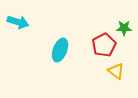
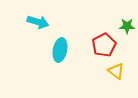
cyan arrow: moved 20 px right
green star: moved 3 px right, 2 px up
cyan ellipse: rotated 10 degrees counterclockwise
